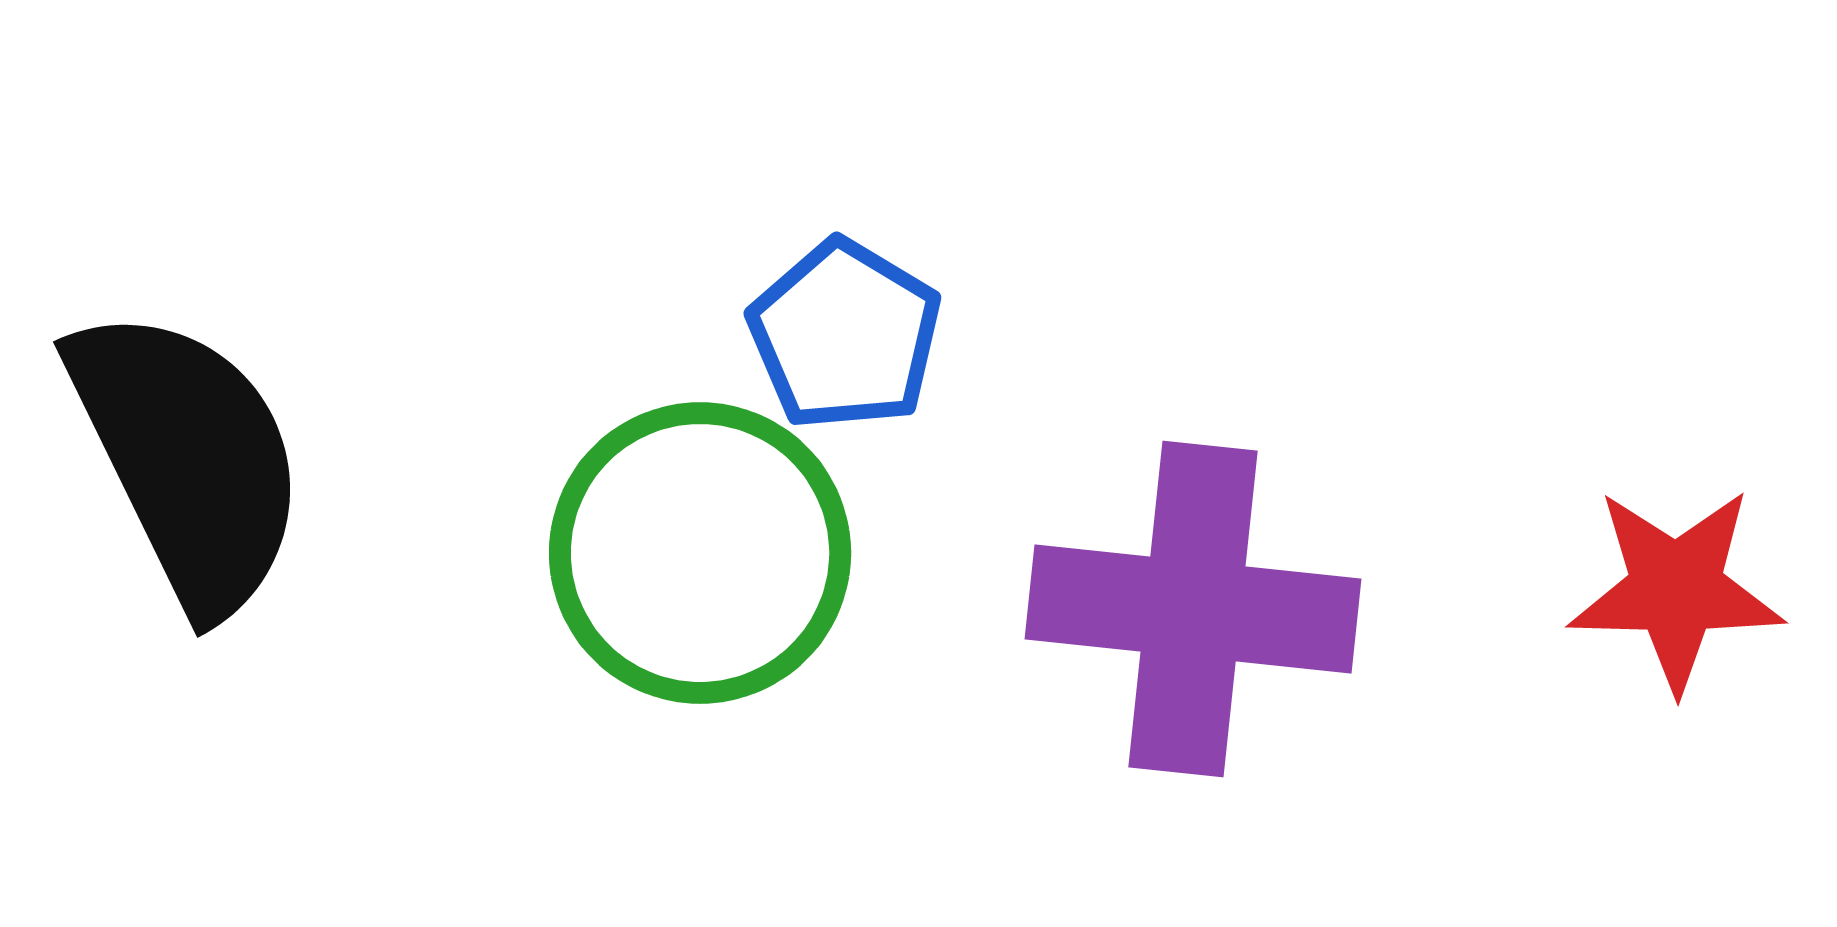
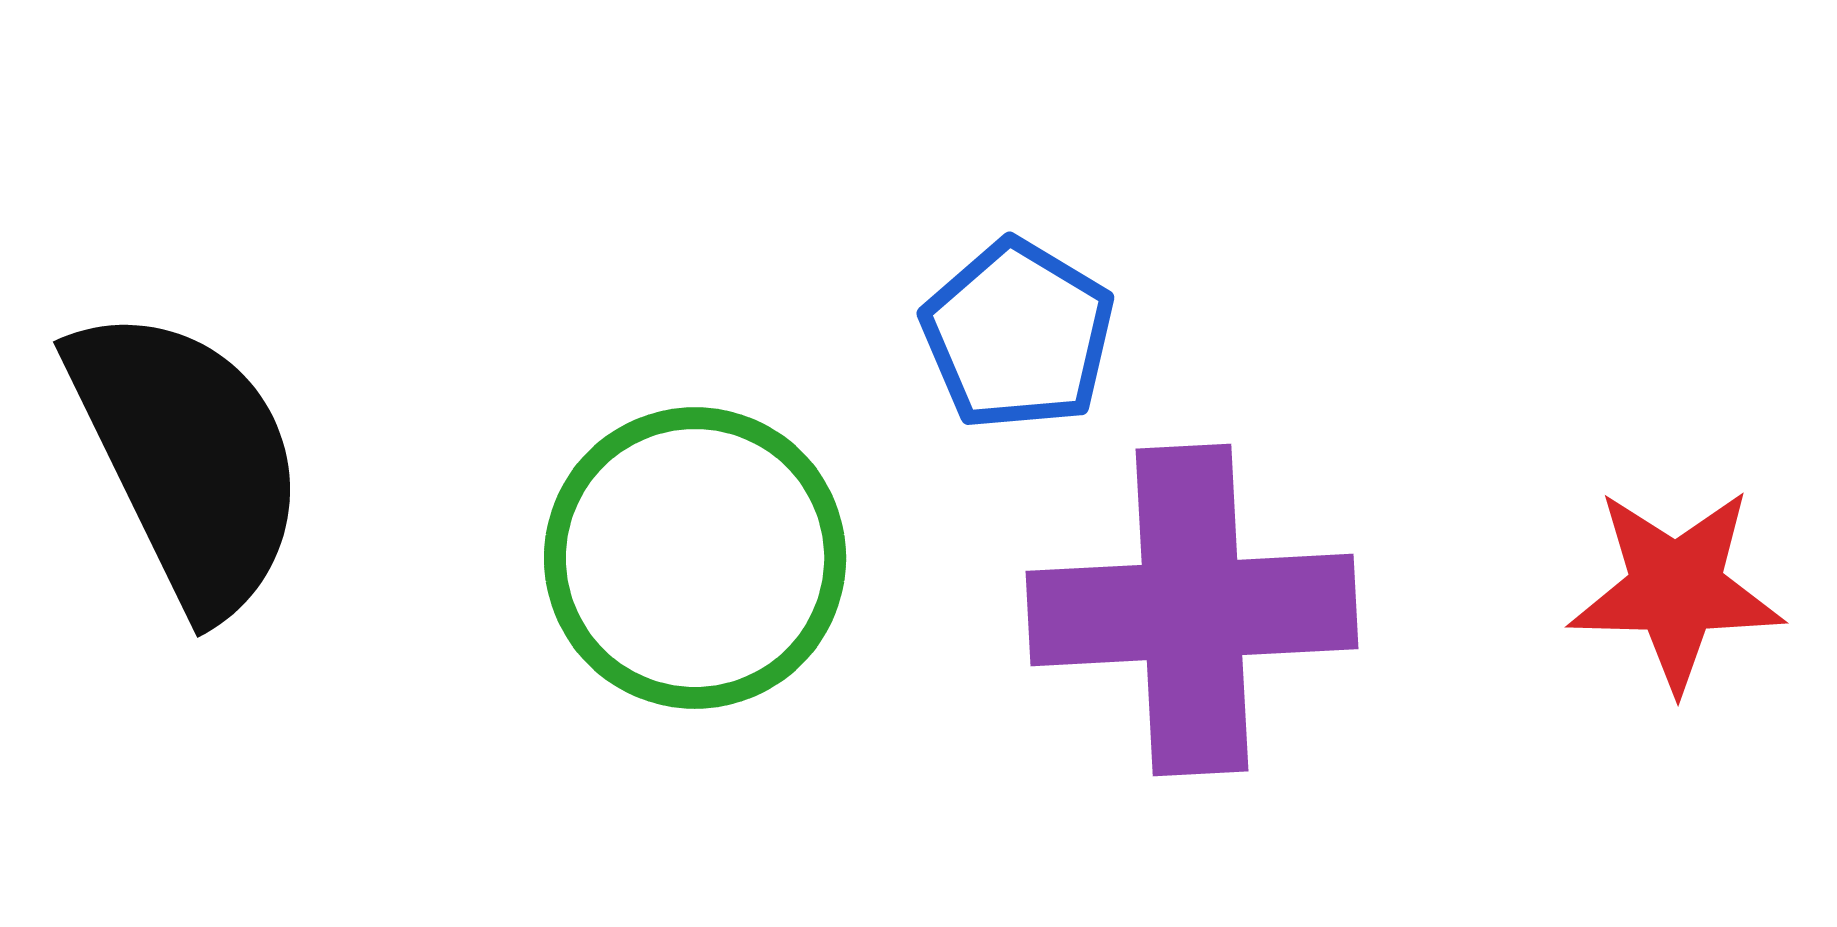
blue pentagon: moved 173 px right
green circle: moved 5 px left, 5 px down
purple cross: moved 1 px left, 1 px down; rotated 9 degrees counterclockwise
